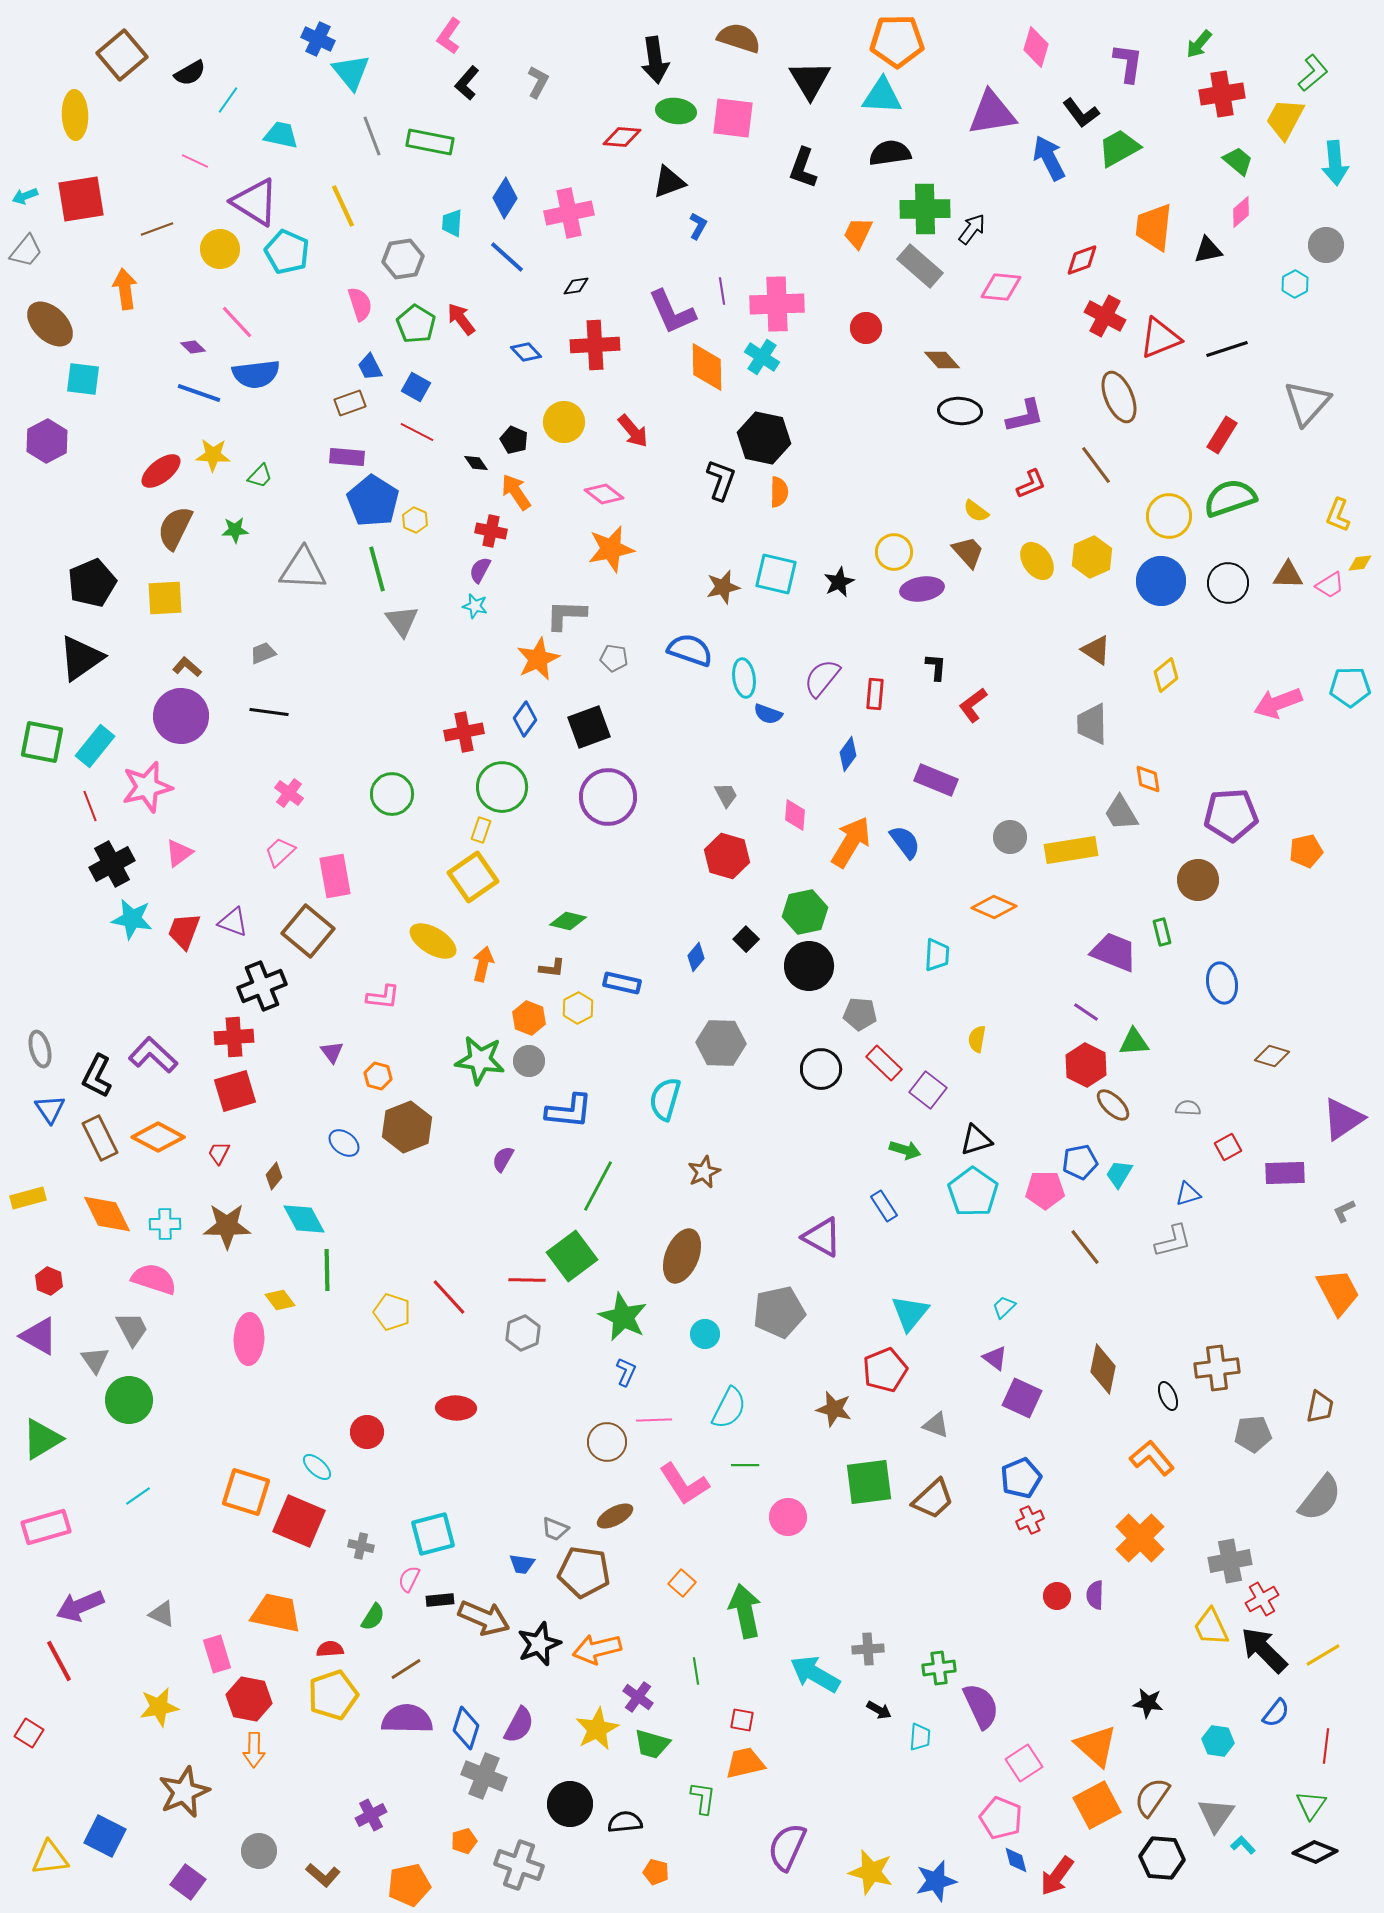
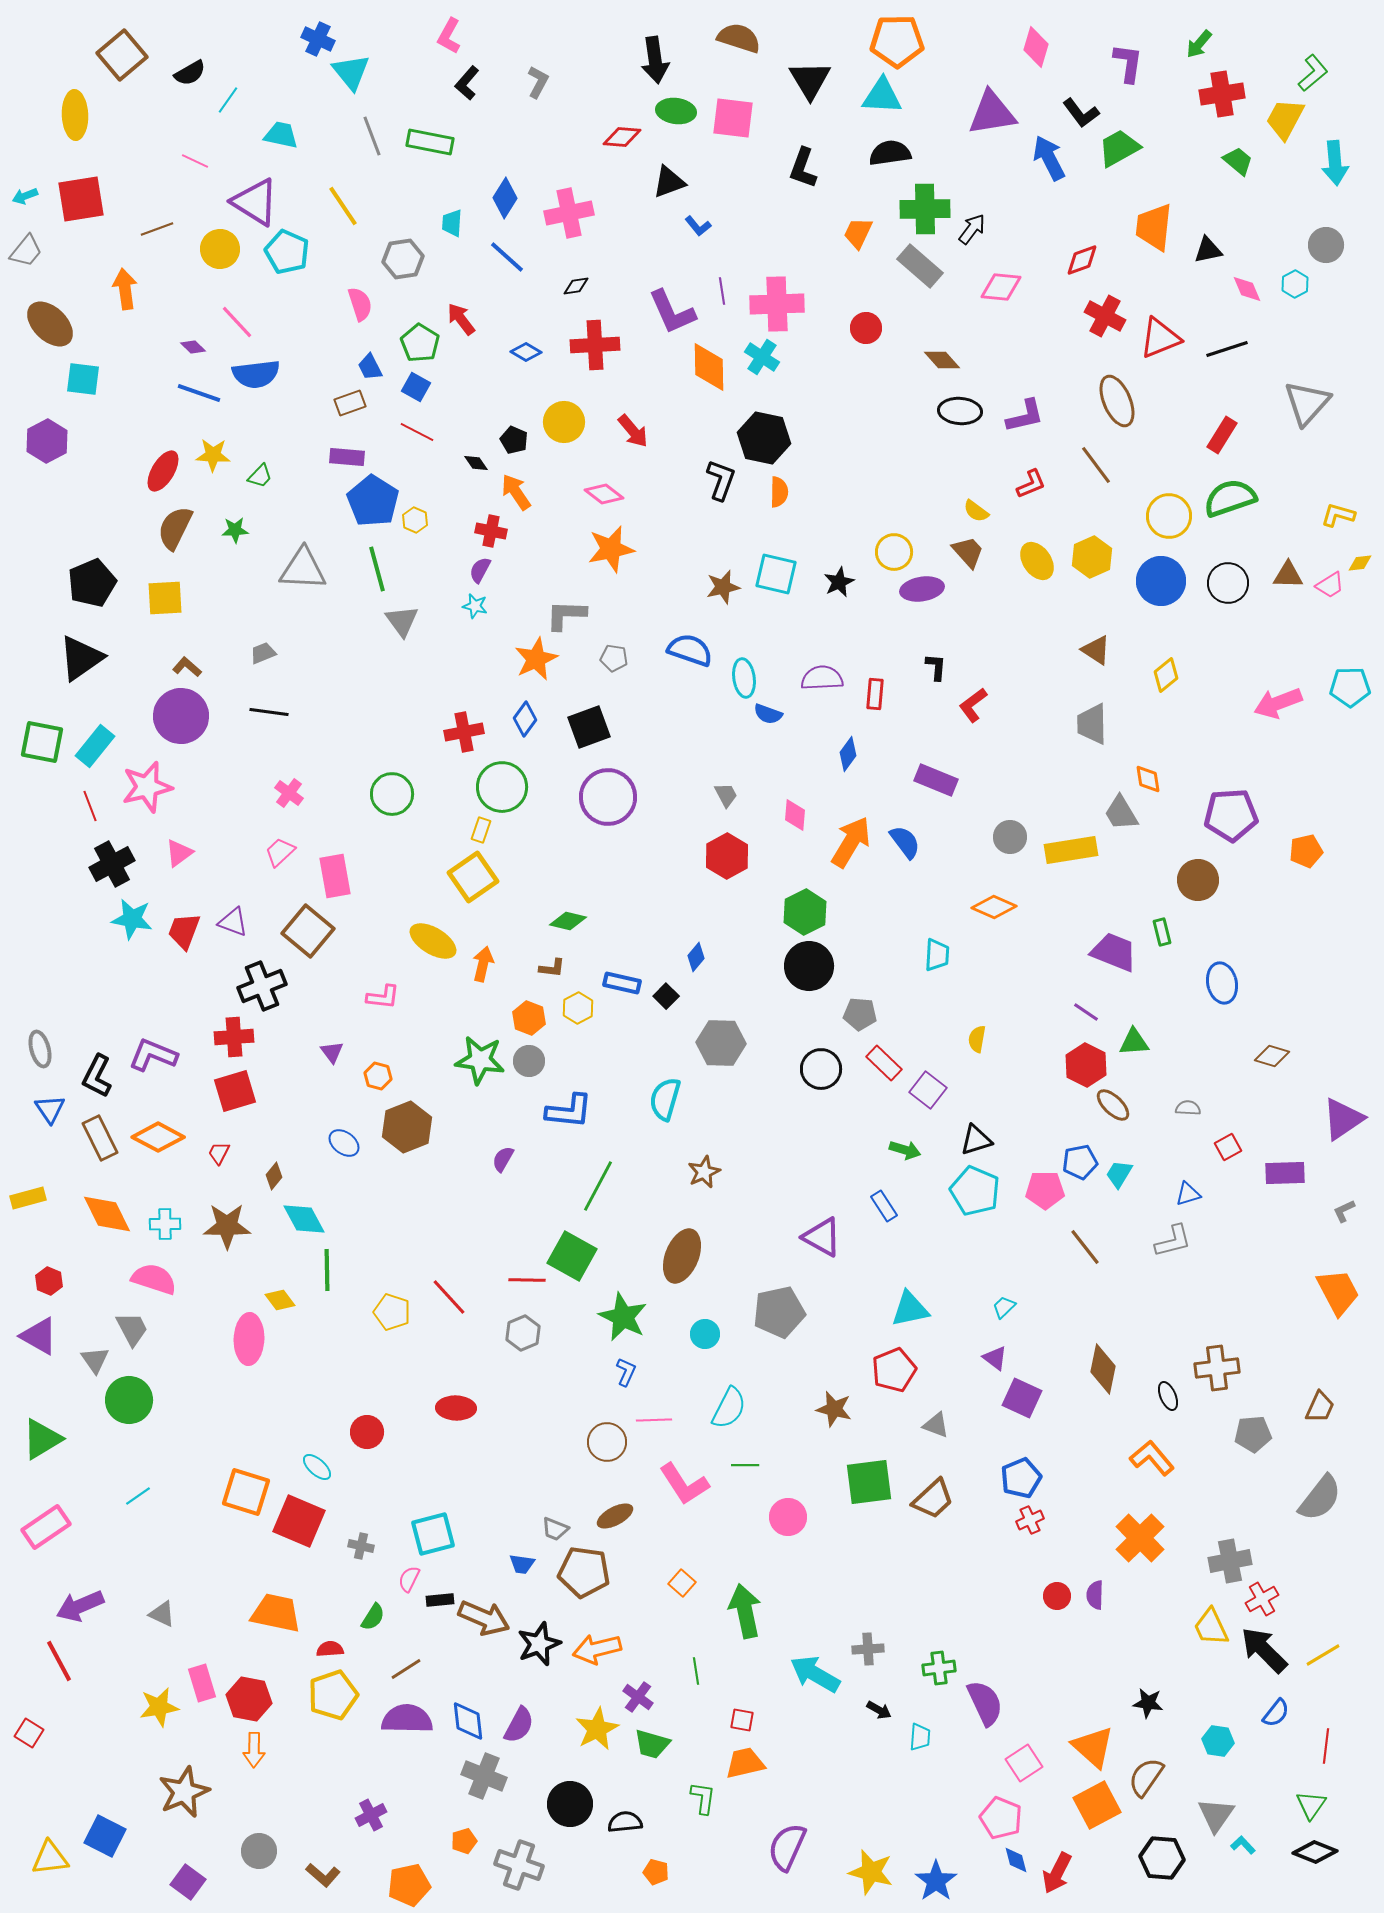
pink L-shape at (449, 36): rotated 6 degrees counterclockwise
yellow line at (343, 206): rotated 9 degrees counterclockwise
pink diamond at (1241, 212): moved 6 px right, 77 px down; rotated 72 degrees counterclockwise
blue L-shape at (698, 226): rotated 112 degrees clockwise
green pentagon at (416, 324): moved 4 px right, 19 px down
blue diamond at (526, 352): rotated 16 degrees counterclockwise
orange diamond at (707, 367): moved 2 px right
brown ellipse at (1119, 397): moved 2 px left, 4 px down
red ellipse at (161, 471): moved 2 px right; rotated 21 degrees counterclockwise
yellow L-shape at (1338, 515): rotated 84 degrees clockwise
orange star at (538, 659): moved 2 px left
purple semicircle at (822, 678): rotated 48 degrees clockwise
red hexagon at (727, 856): rotated 15 degrees clockwise
green hexagon at (805, 912): rotated 15 degrees counterclockwise
black square at (746, 939): moved 80 px left, 57 px down
purple L-shape at (153, 1055): rotated 21 degrees counterclockwise
cyan pentagon at (973, 1192): moved 2 px right, 1 px up; rotated 12 degrees counterclockwise
green square at (572, 1256): rotated 24 degrees counterclockwise
cyan triangle at (910, 1313): moved 4 px up; rotated 39 degrees clockwise
red pentagon at (885, 1370): moved 9 px right
brown trapezoid at (1320, 1407): rotated 12 degrees clockwise
pink rectangle at (46, 1527): rotated 18 degrees counterclockwise
pink rectangle at (217, 1654): moved 15 px left, 29 px down
purple semicircle at (981, 1706): moved 4 px right, 3 px up
blue diamond at (466, 1728): moved 2 px right, 7 px up; rotated 24 degrees counterclockwise
orange triangle at (1096, 1746): moved 3 px left, 1 px down
brown semicircle at (1152, 1797): moved 6 px left, 20 px up
red arrow at (1057, 1876): moved 3 px up; rotated 9 degrees counterclockwise
blue star at (936, 1881): rotated 21 degrees counterclockwise
